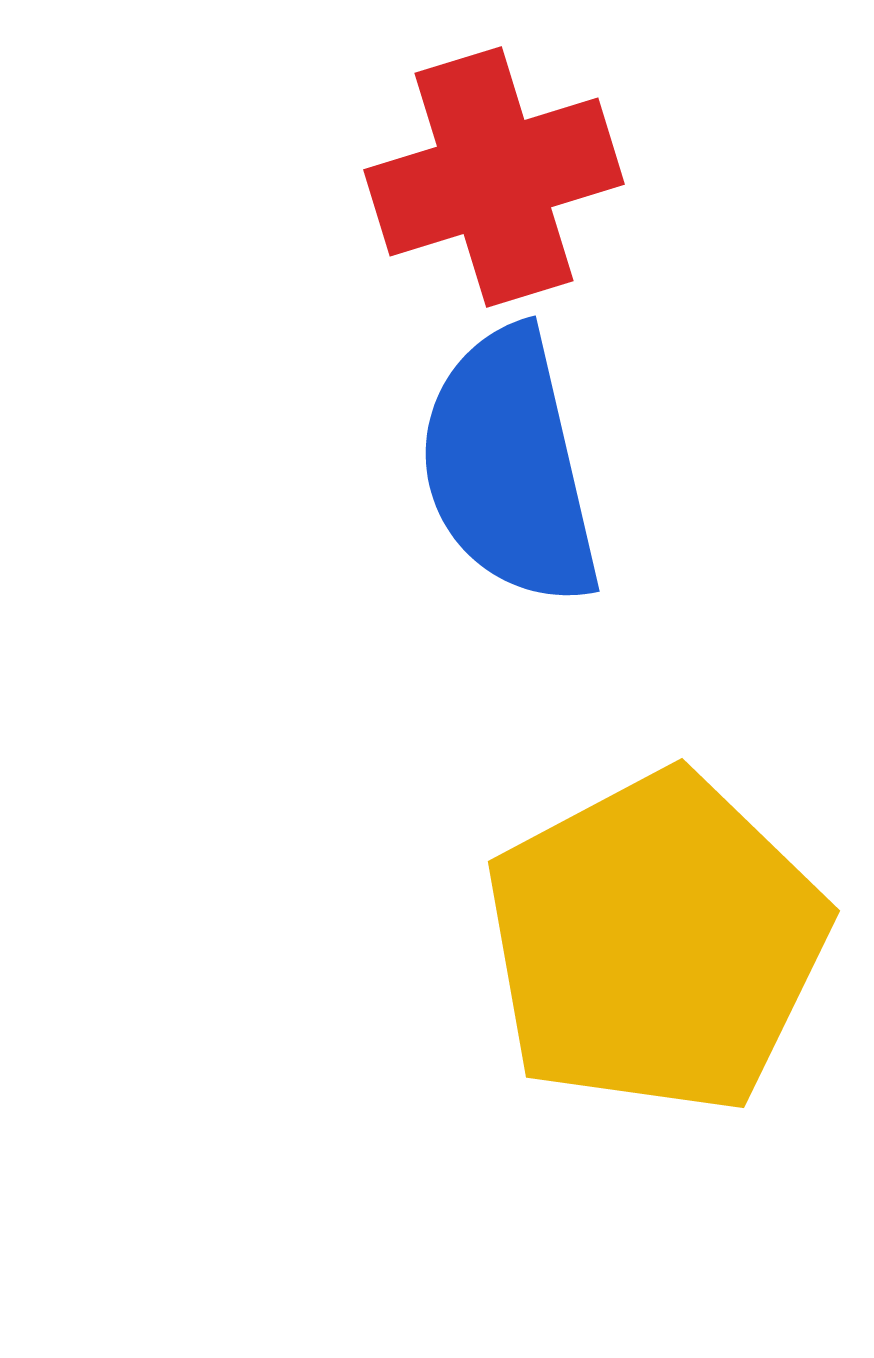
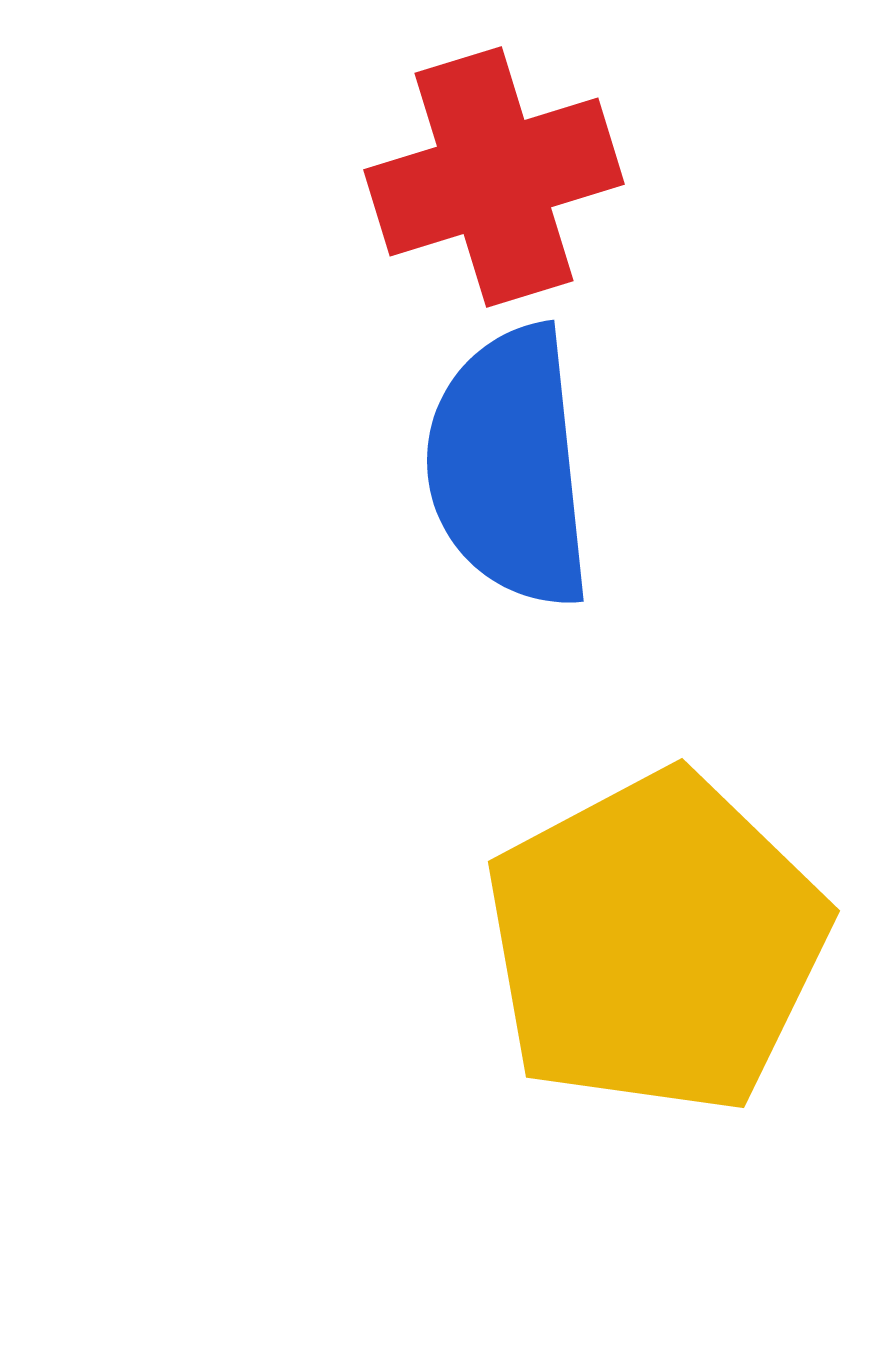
blue semicircle: rotated 7 degrees clockwise
